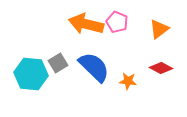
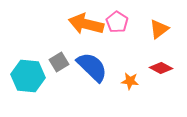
pink pentagon: rotated 10 degrees clockwise
gray square: moved 1 px right, 1 px up
blue semicircle: moved 2 px left
cyan hexagon: moved 3 px left, 2 px down
orange star: moved 2 px right
